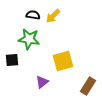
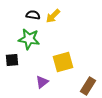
yellow square: moved 1 px down
